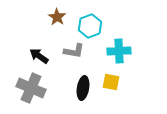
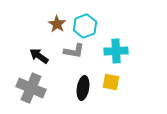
brown star: moved 7 px down
cyan hexagon: moved 5 px left
cyan cross: moved 3 px left
